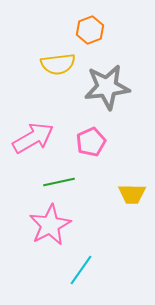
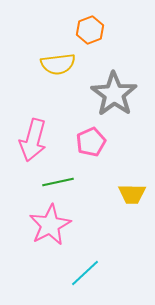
gray star: moved 7 px right, 7 px down; rotated 30 degrees counterclockwise
pink arrow: moved 2 px down; rotated 135 degrees clockwise
green line: moved 1 px left
cyan line: moved 4 px right, 3 px down; rotated 12 degrees clockwise
